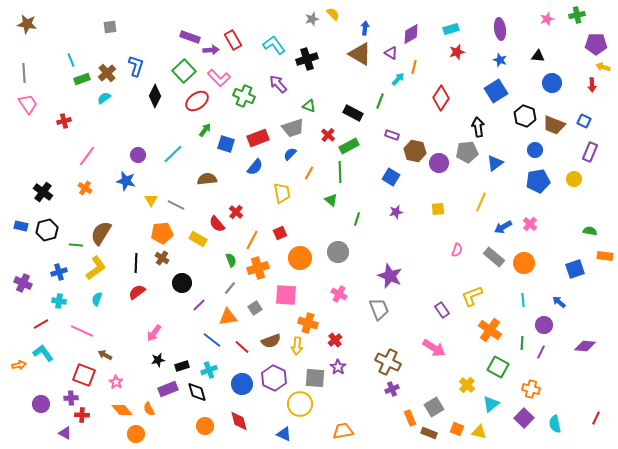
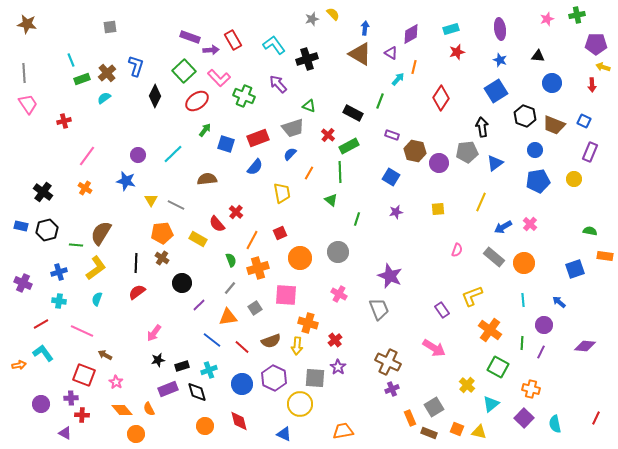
black arrow at (478, 127): moved 4 px right
